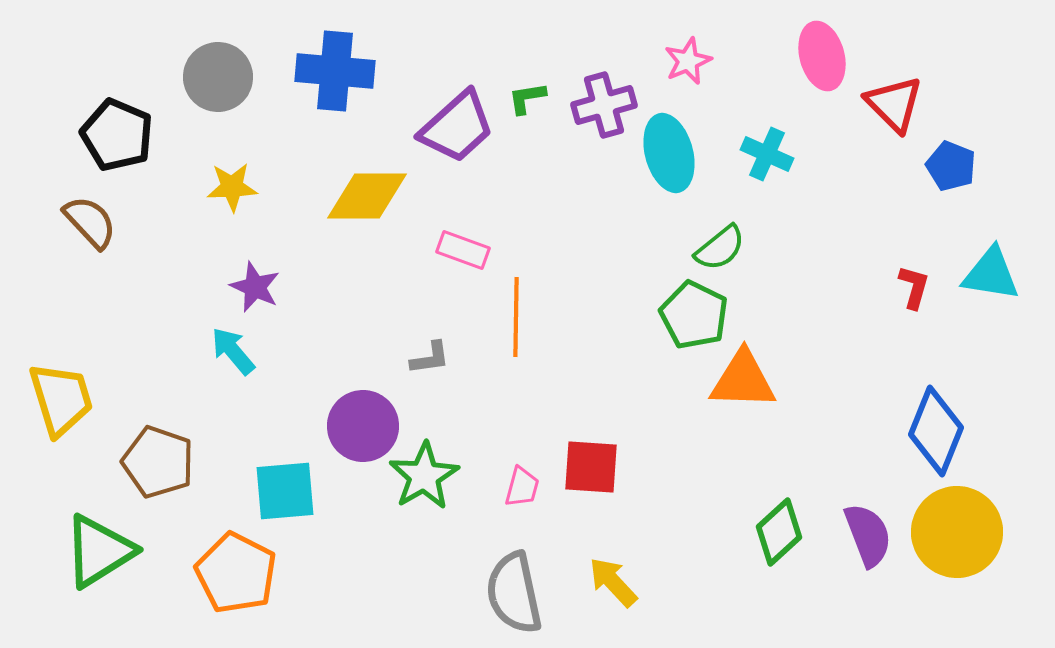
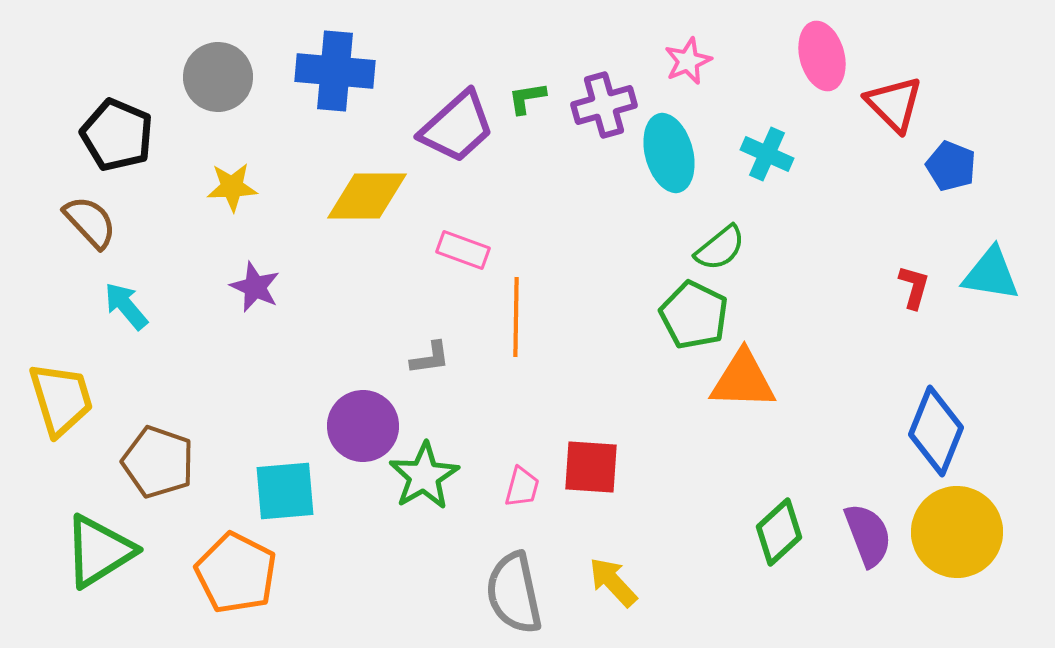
cyan arrow: moved 107 px left, 45 px up
